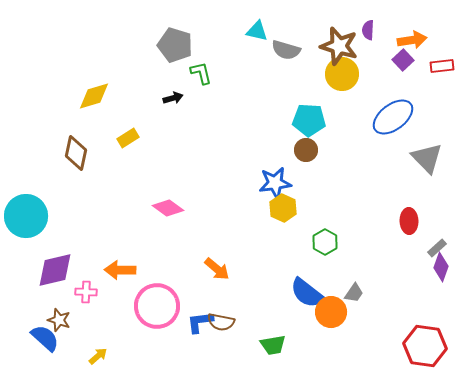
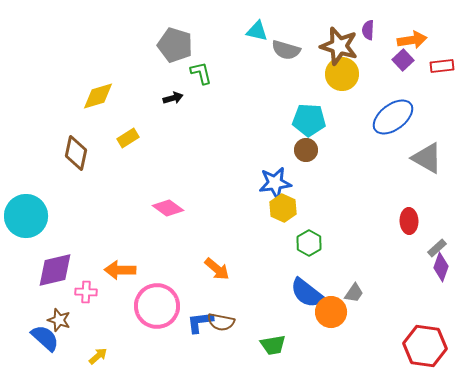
yellow diamond at (94, 96): moved 4 px right
gray triangle at (427, 158): rotated 16 degrees counterclockwise
green hexagon at (325, 242): moved 16 px left, 1 px down
